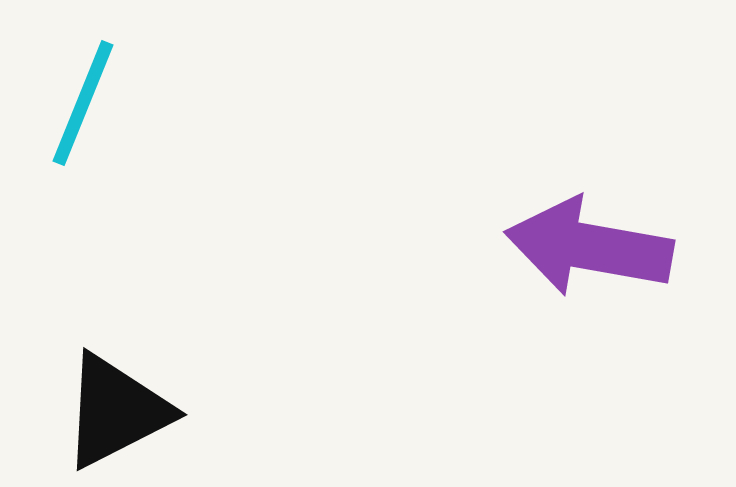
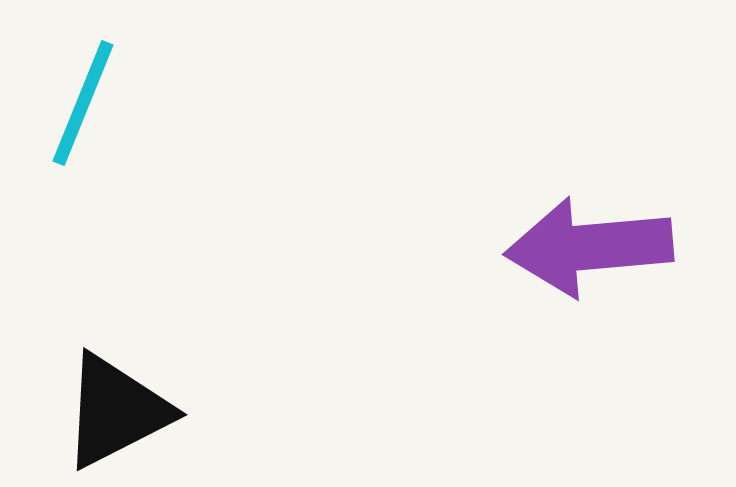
purple arrow: rotated 15 degrees counterclockwise
